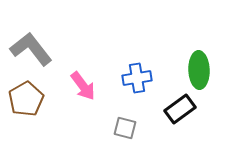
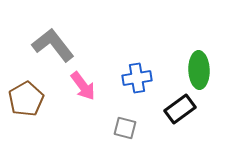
gray L-shape: moved 22 px right, 4 px up
